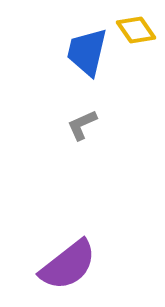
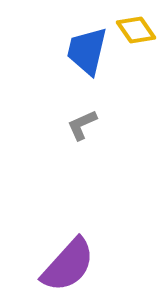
blue trapezoid: moved 1 px up
purple semicircle: rotated 10 degrees counterclockwise
